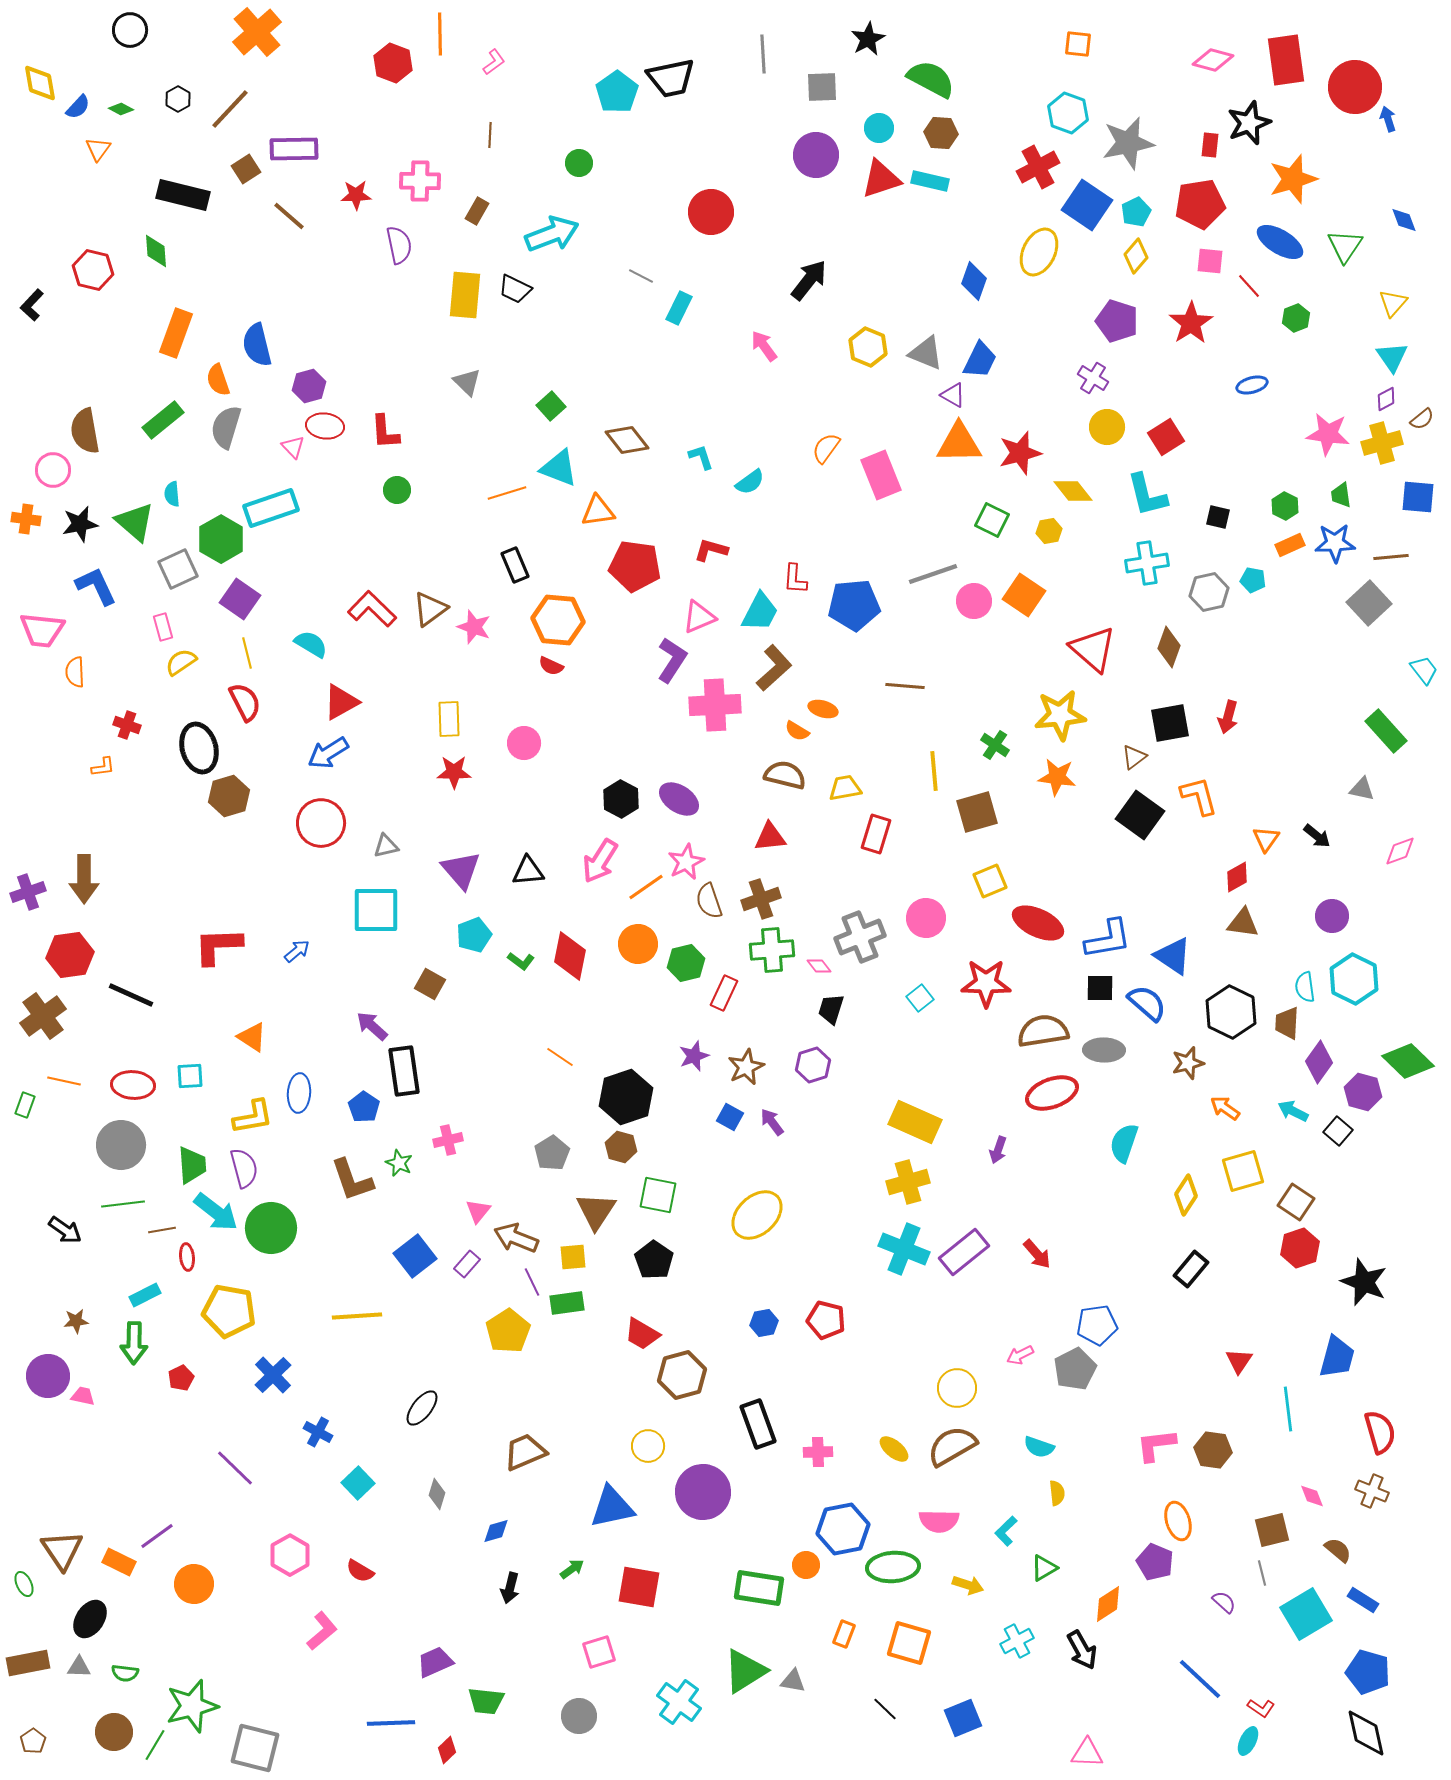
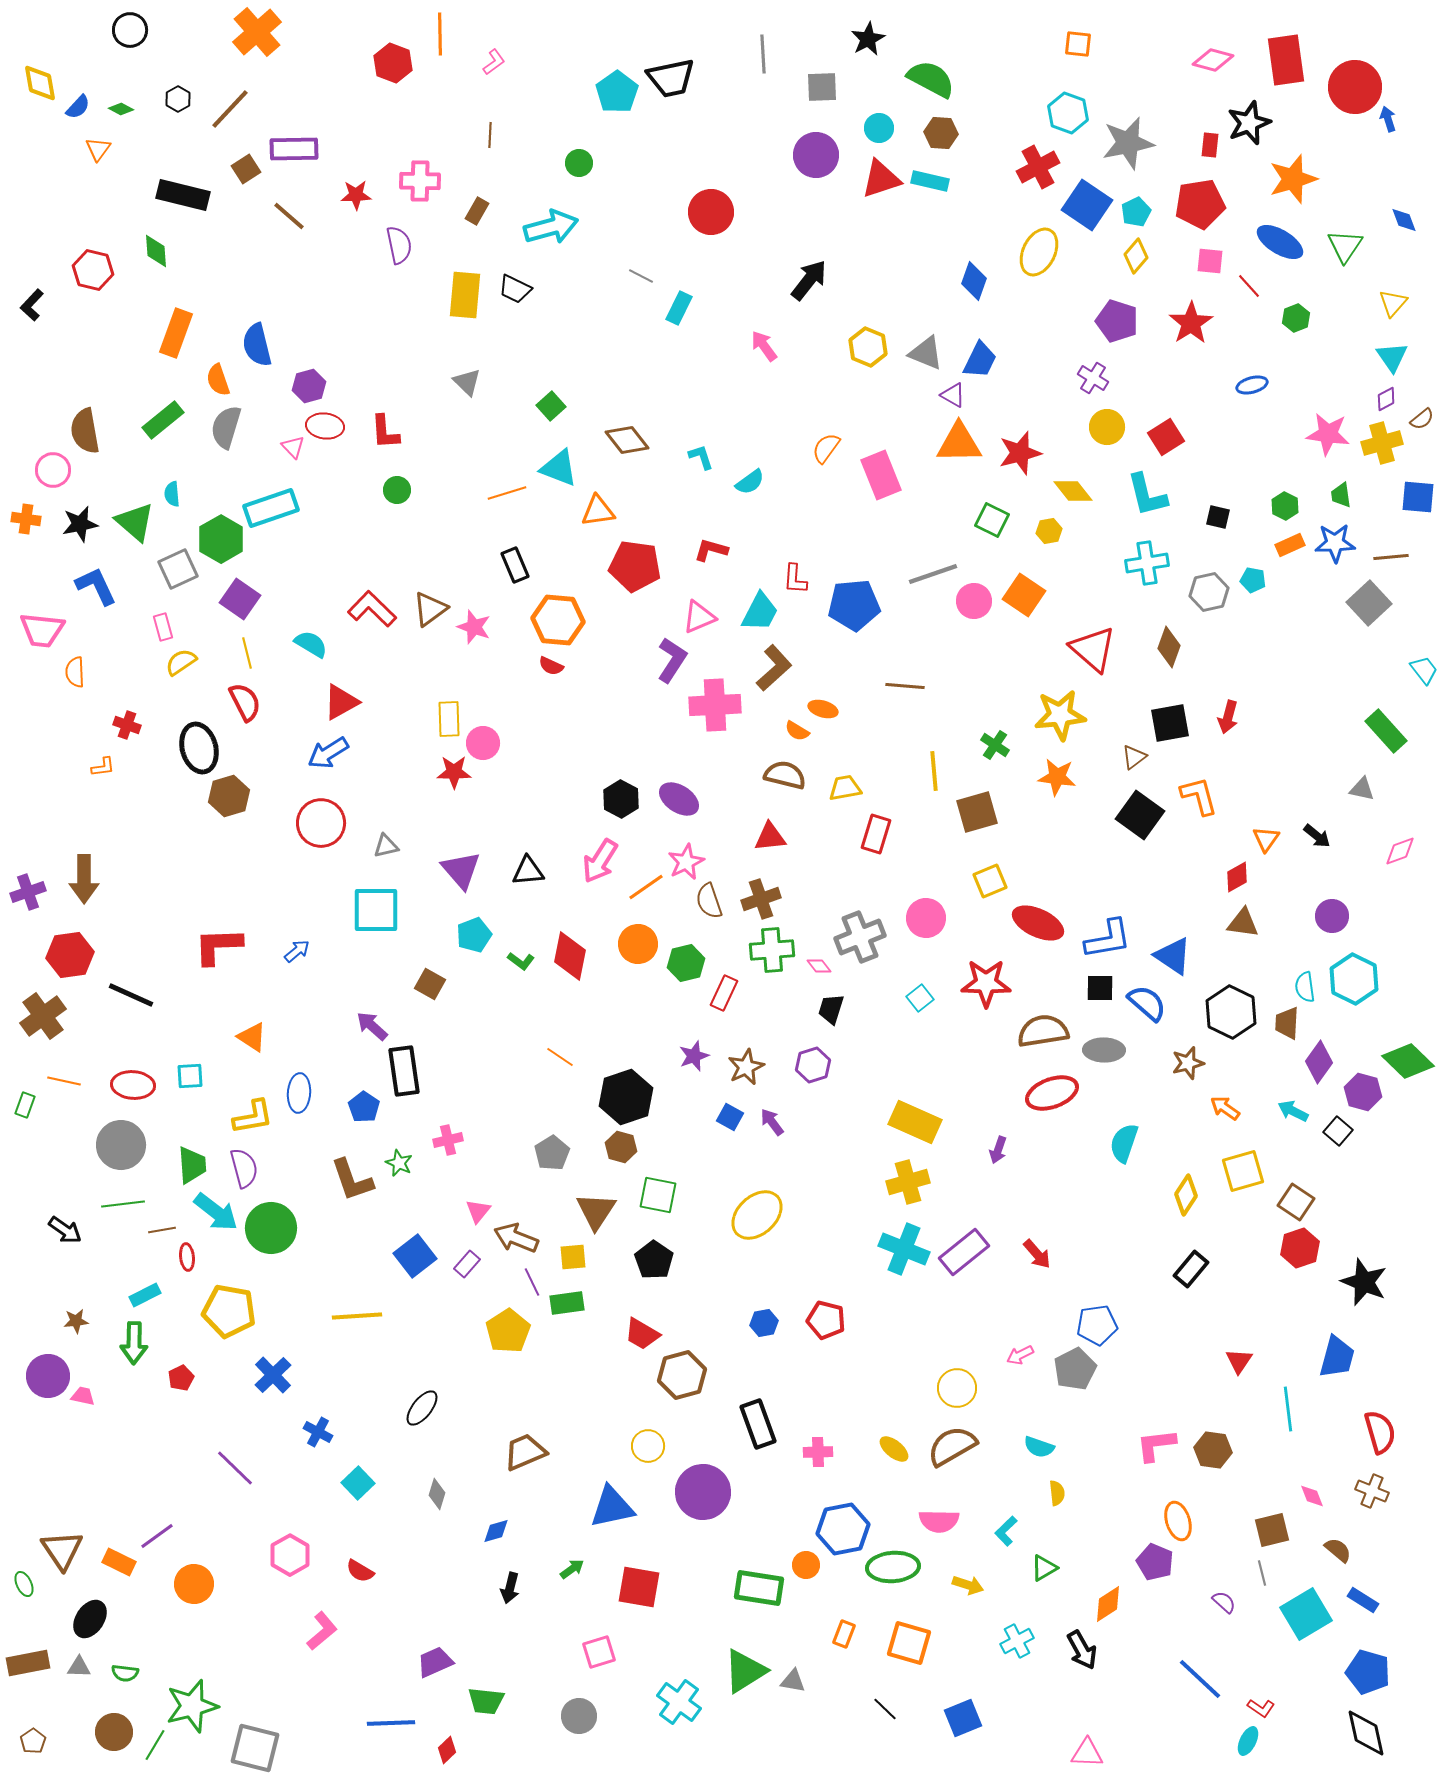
cyan arrow at (552, 234): moved 1 px left, 7 px up; rotated 6 degrees clockwise
pink circle at (524, 743): moved 41 px left
